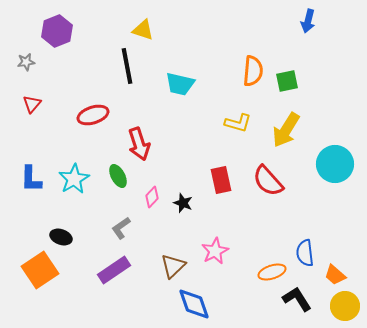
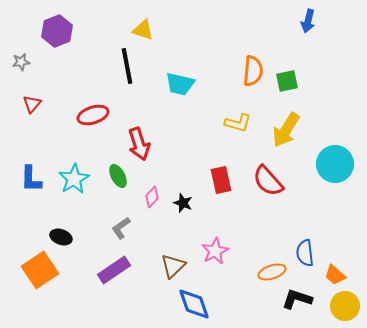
gray star: moved 5 px left
black L-shape: rotated 40 degrees counterclockwise
